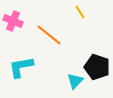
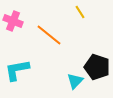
cyan L-shape: moved 4 px left, 3 px down
